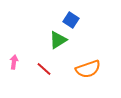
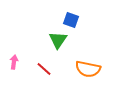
blue square: rotated 14 degrees counterclockwise
green triangle: rotated 24 degrees counterclockwise
orange semicircle: rotated 30 degrees clockwise
